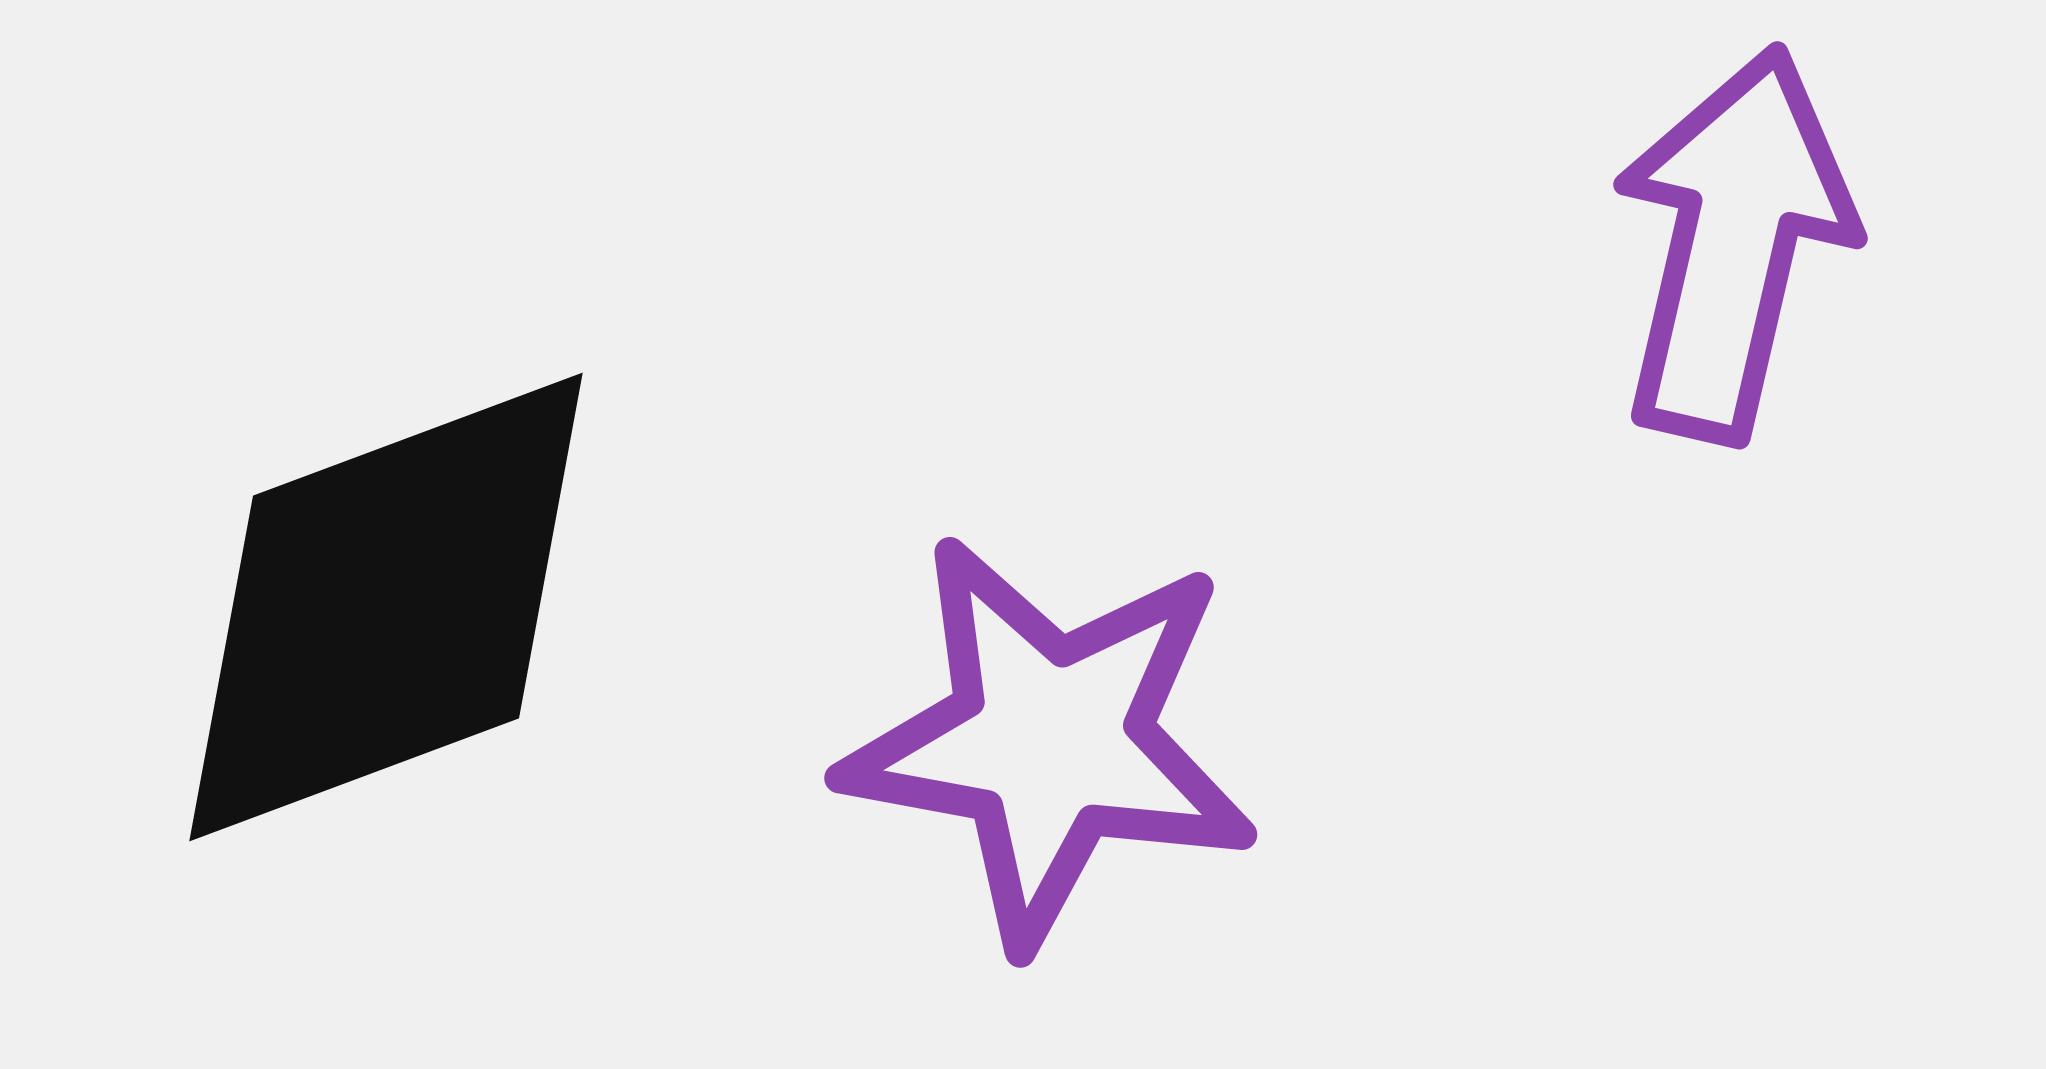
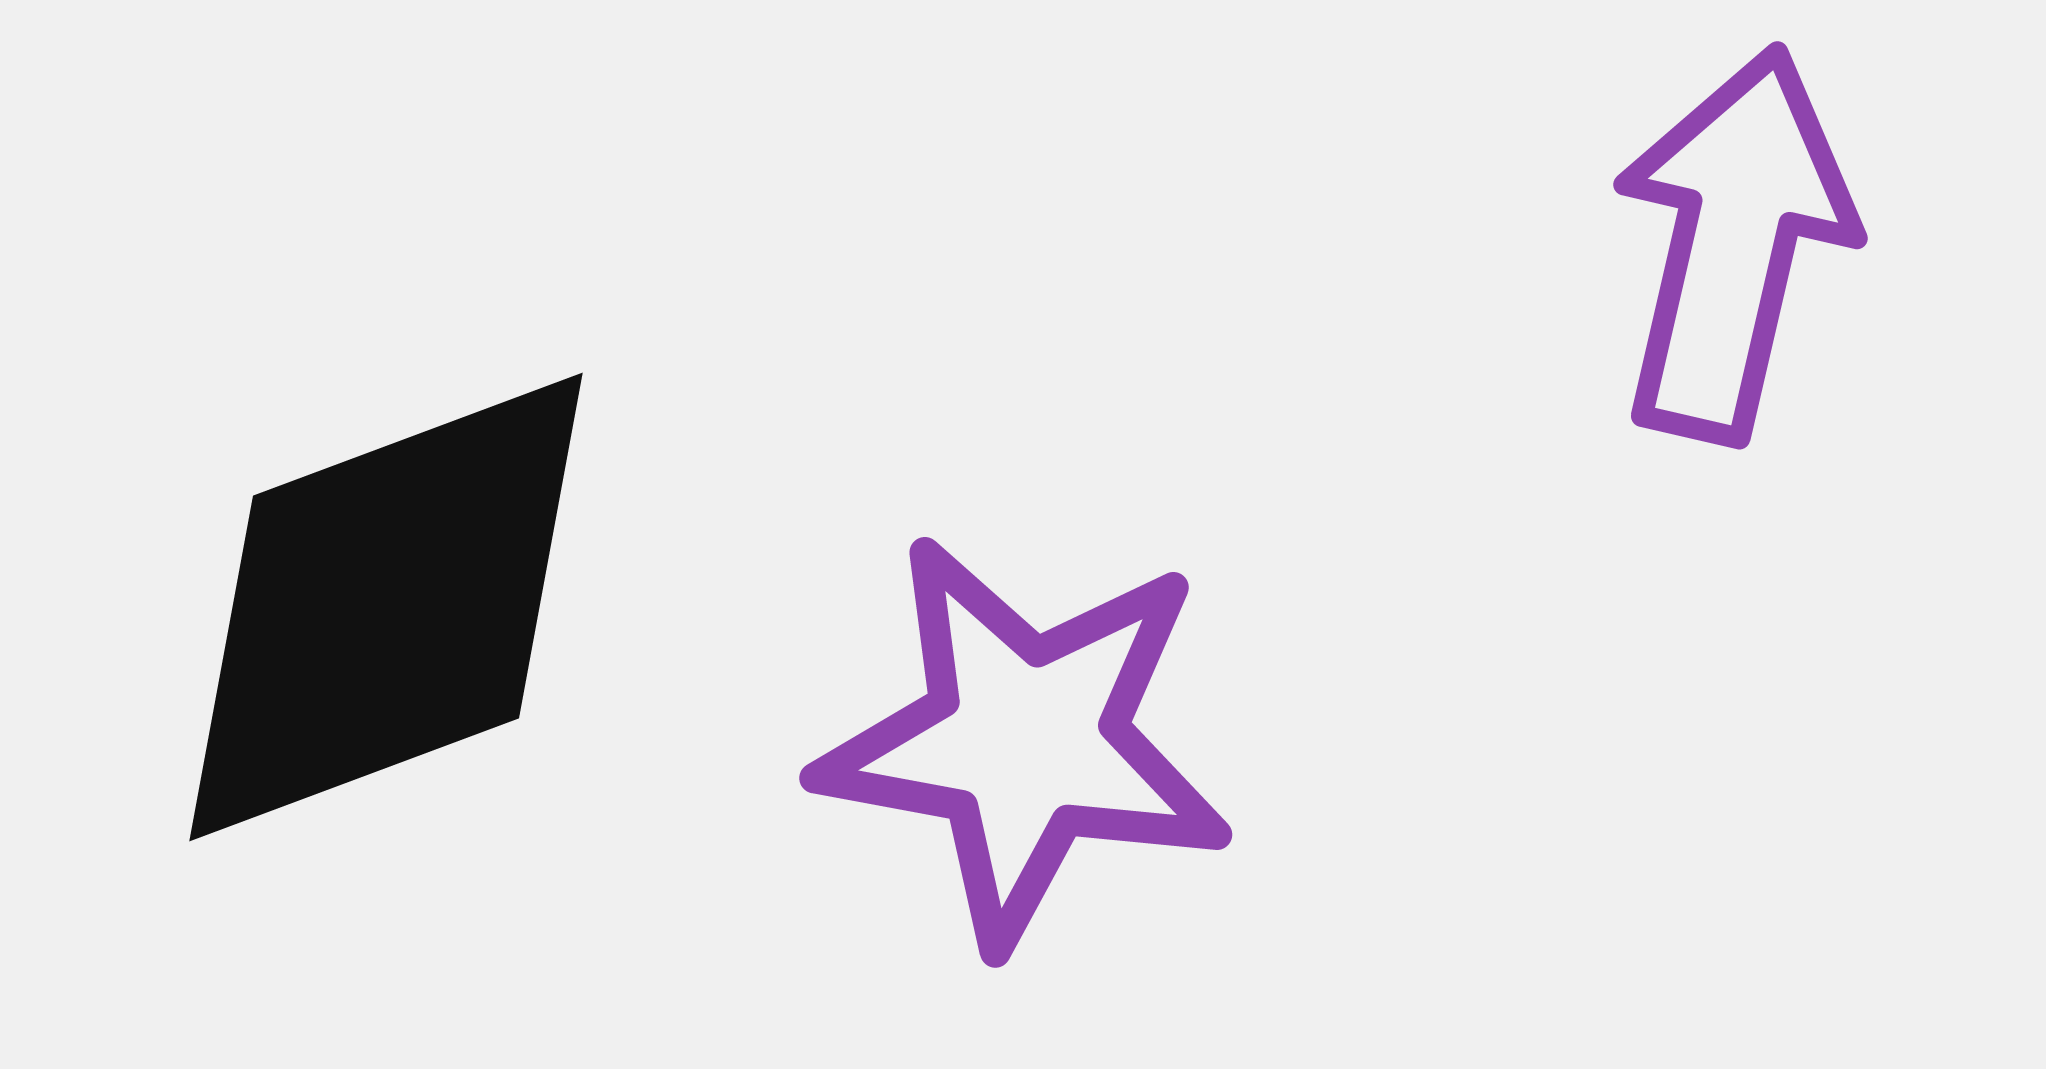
purple star: moved 25 px left
